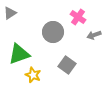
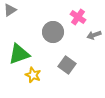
gray triangle: moved 3 px up
